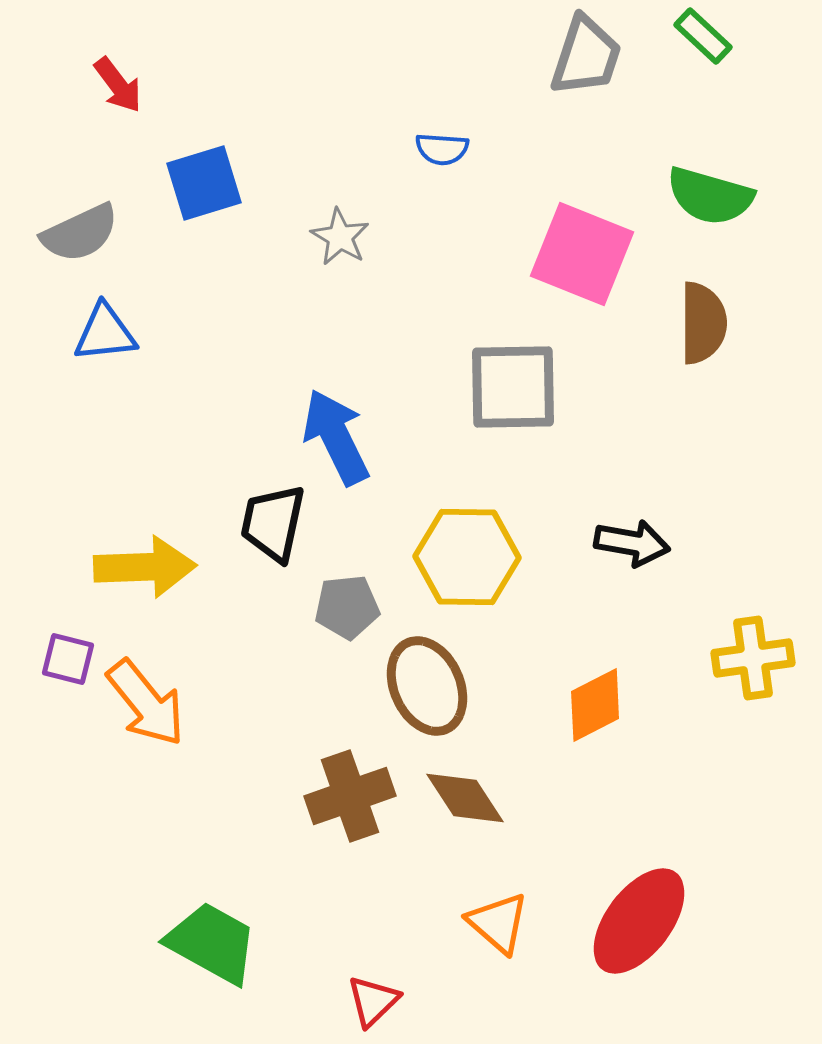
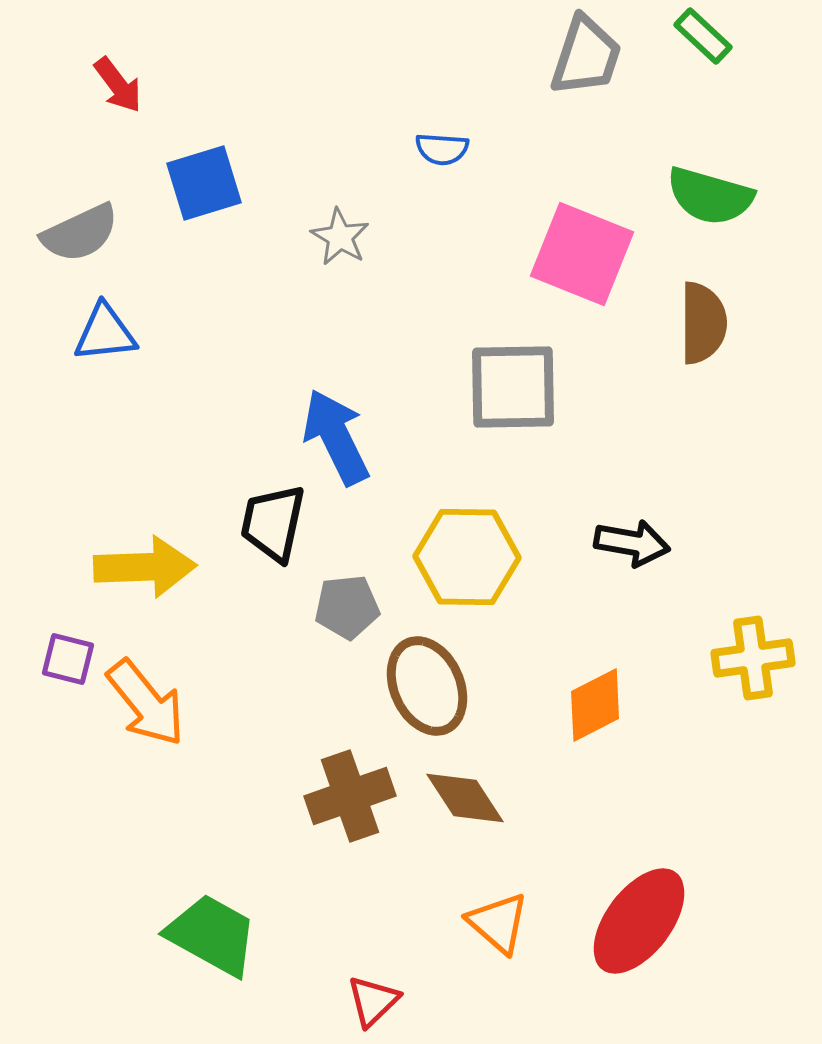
green trapezoid: moved 8 px up
